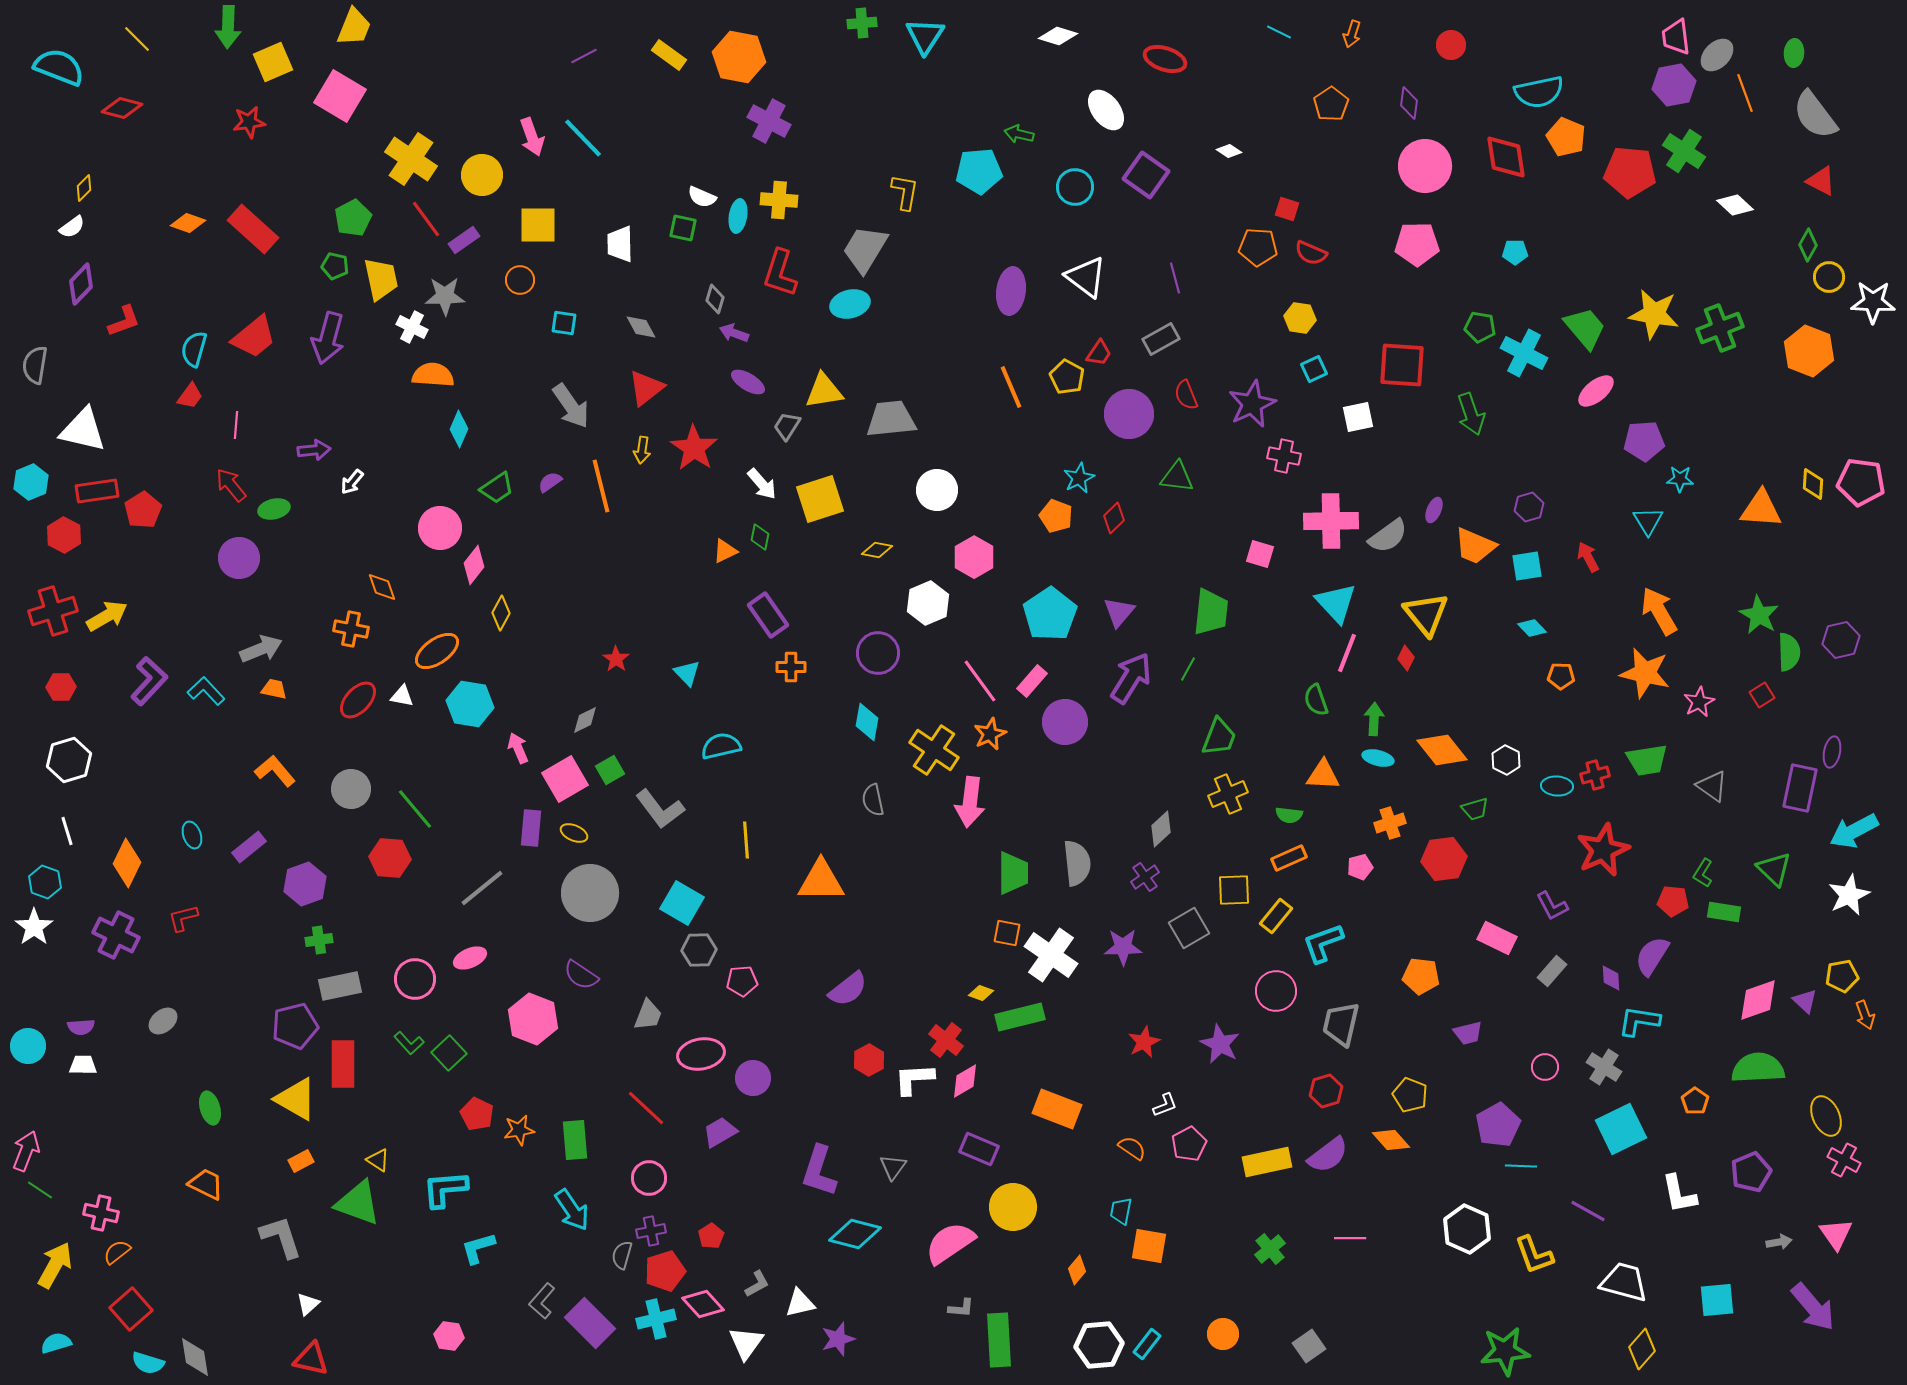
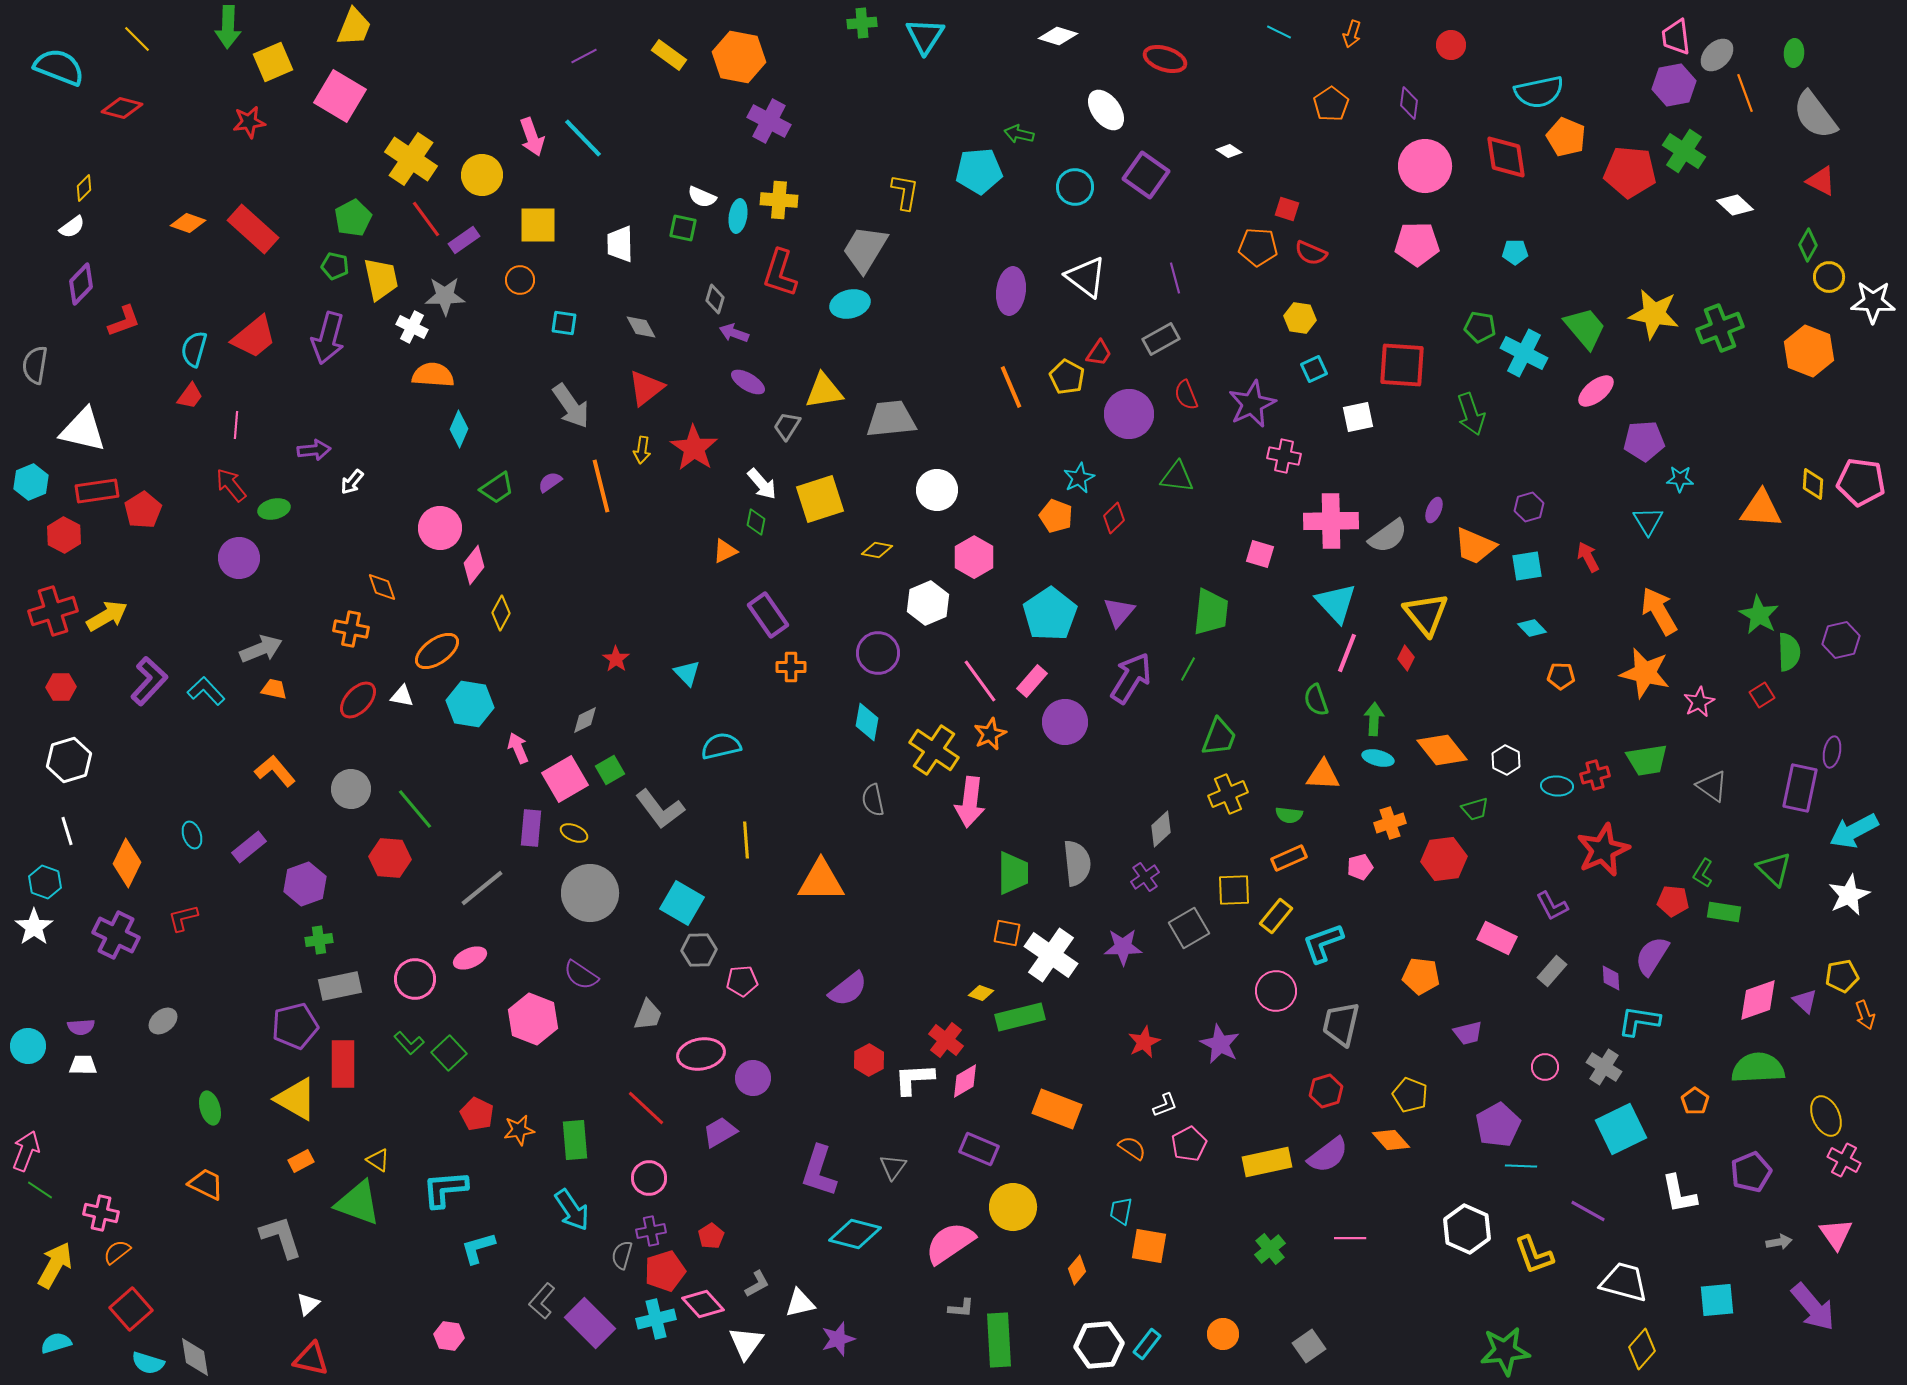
green diamond at (760, 537): moved 4 px left, 15 px up
